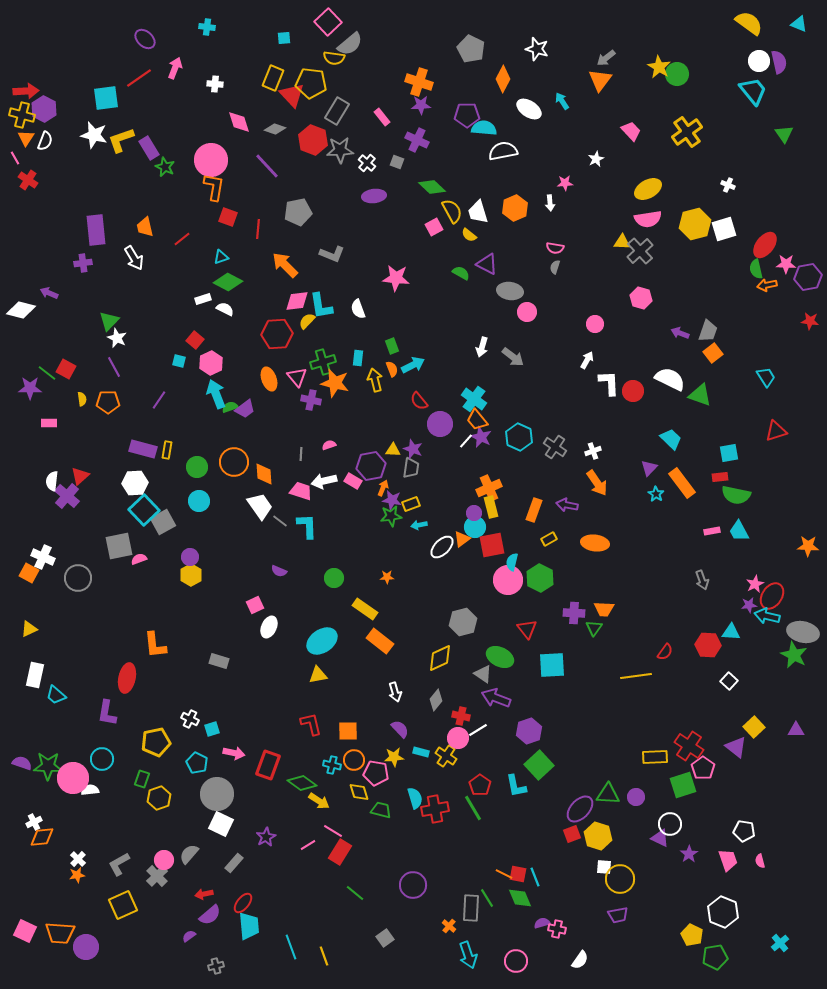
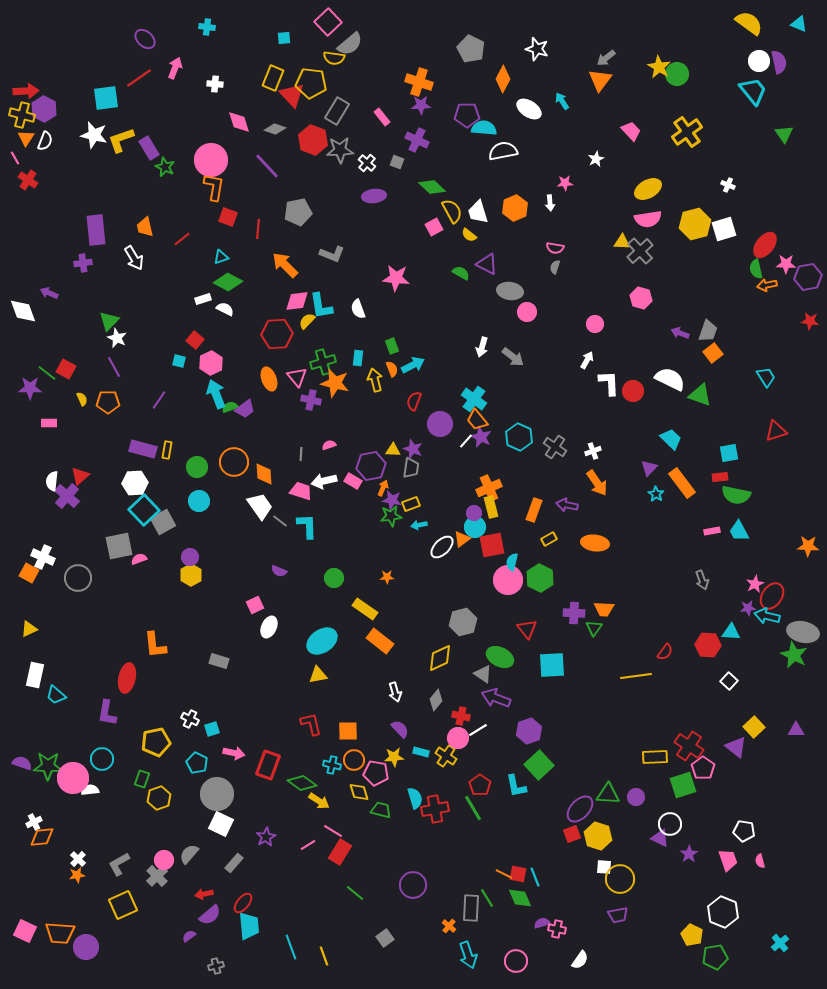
white diamond at (21, 310): moved 2 px right, 1 px down; rotated 56 degrees clockwise
yellow semicircle at (82, 399): rotated 16 degrees counterclockwise
red semicircle at (419, 401): moved 5 px left; rotated 60 degrees clockwise
purple star at (749, 605): moved 1 px left, 3 px down
